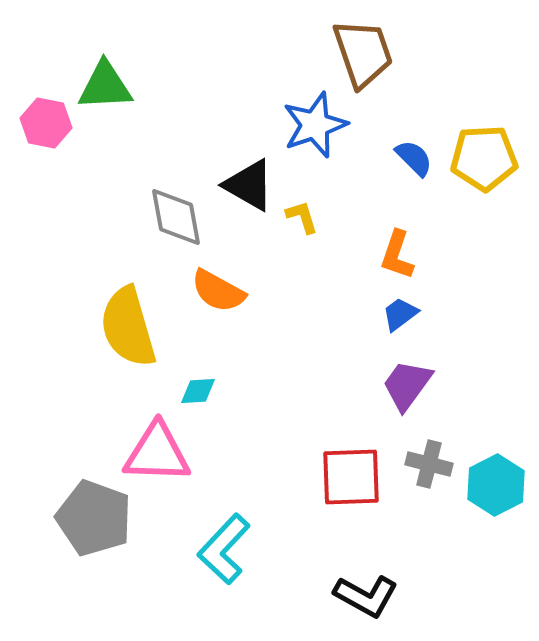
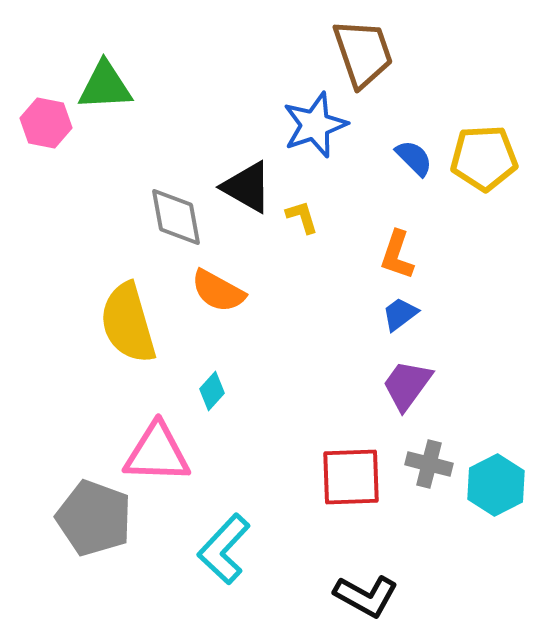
black triangle: moved 2 px left, 2 px down
yellow semicircle: moved 4 px up
cyan diamond: moved 14 px right; rotated 45 degrees counterclockwise
